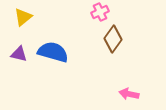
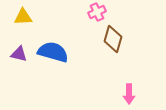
pink cross: moved 3 px left
yellow triangle: rotated 36 degrees clockwise
brown diamond: rotated 20 degrees counterclockwise
pink arrow: rotated 102 degrees counterclockwise
